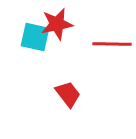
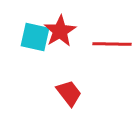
red star: moved 3 px right, 7 px down; rotated 20 degrees counterclockwise
red trapezoid: moved 1 px right, 1 px up
